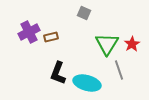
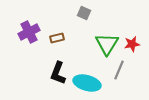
brown rectangle: moved 6 px right, 1 px down
red star: rotated 21 degrees clockwise
gray line: rotated 42 degrees clockwise
